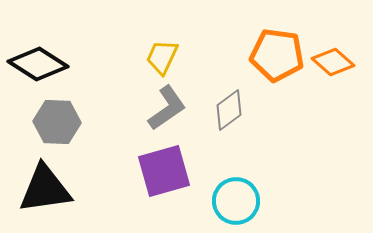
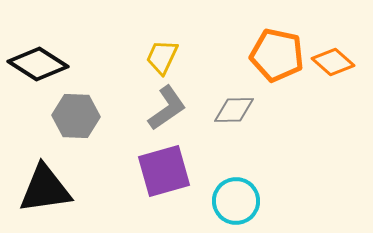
orange pentagon: rotated 4 degrees clockwise
gray diamond: moved 5 px right; rotated 36 degrees clockwise
gray hexagon: moved 19 px right, 6 px up
